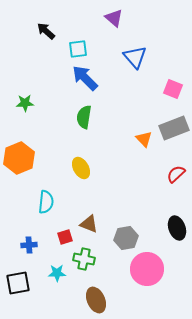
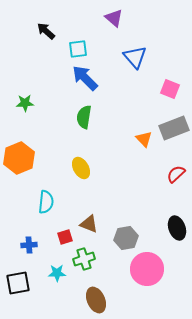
pink square: moved 3 px left
green cross: rotated 30 degrees counterclockwise
